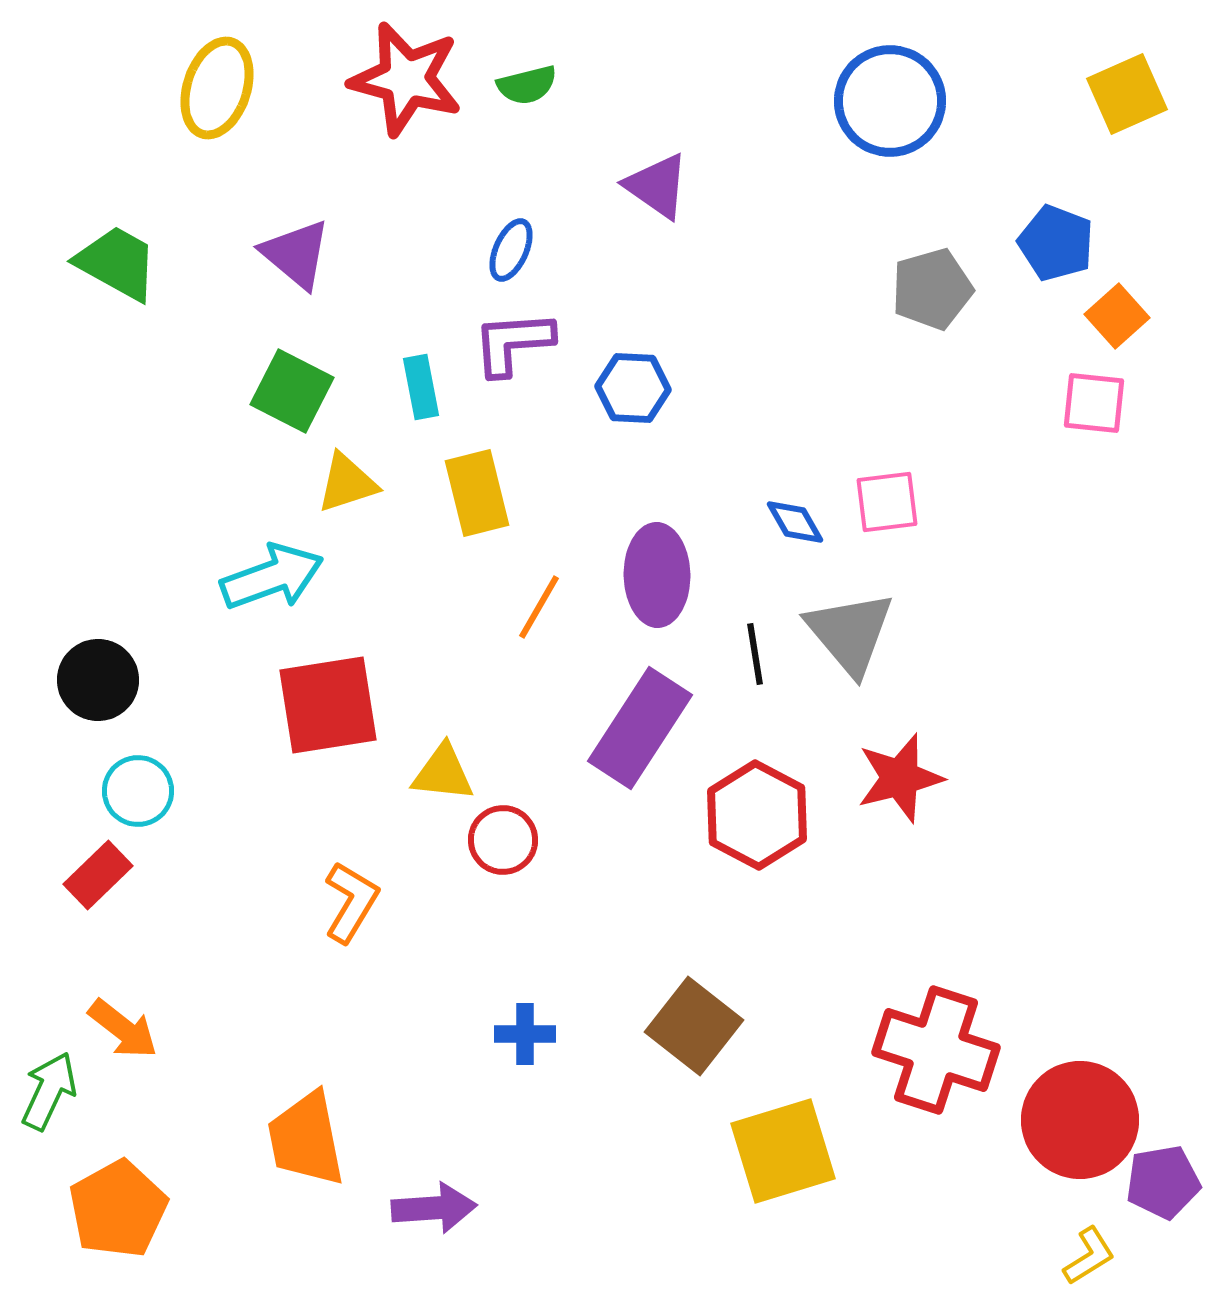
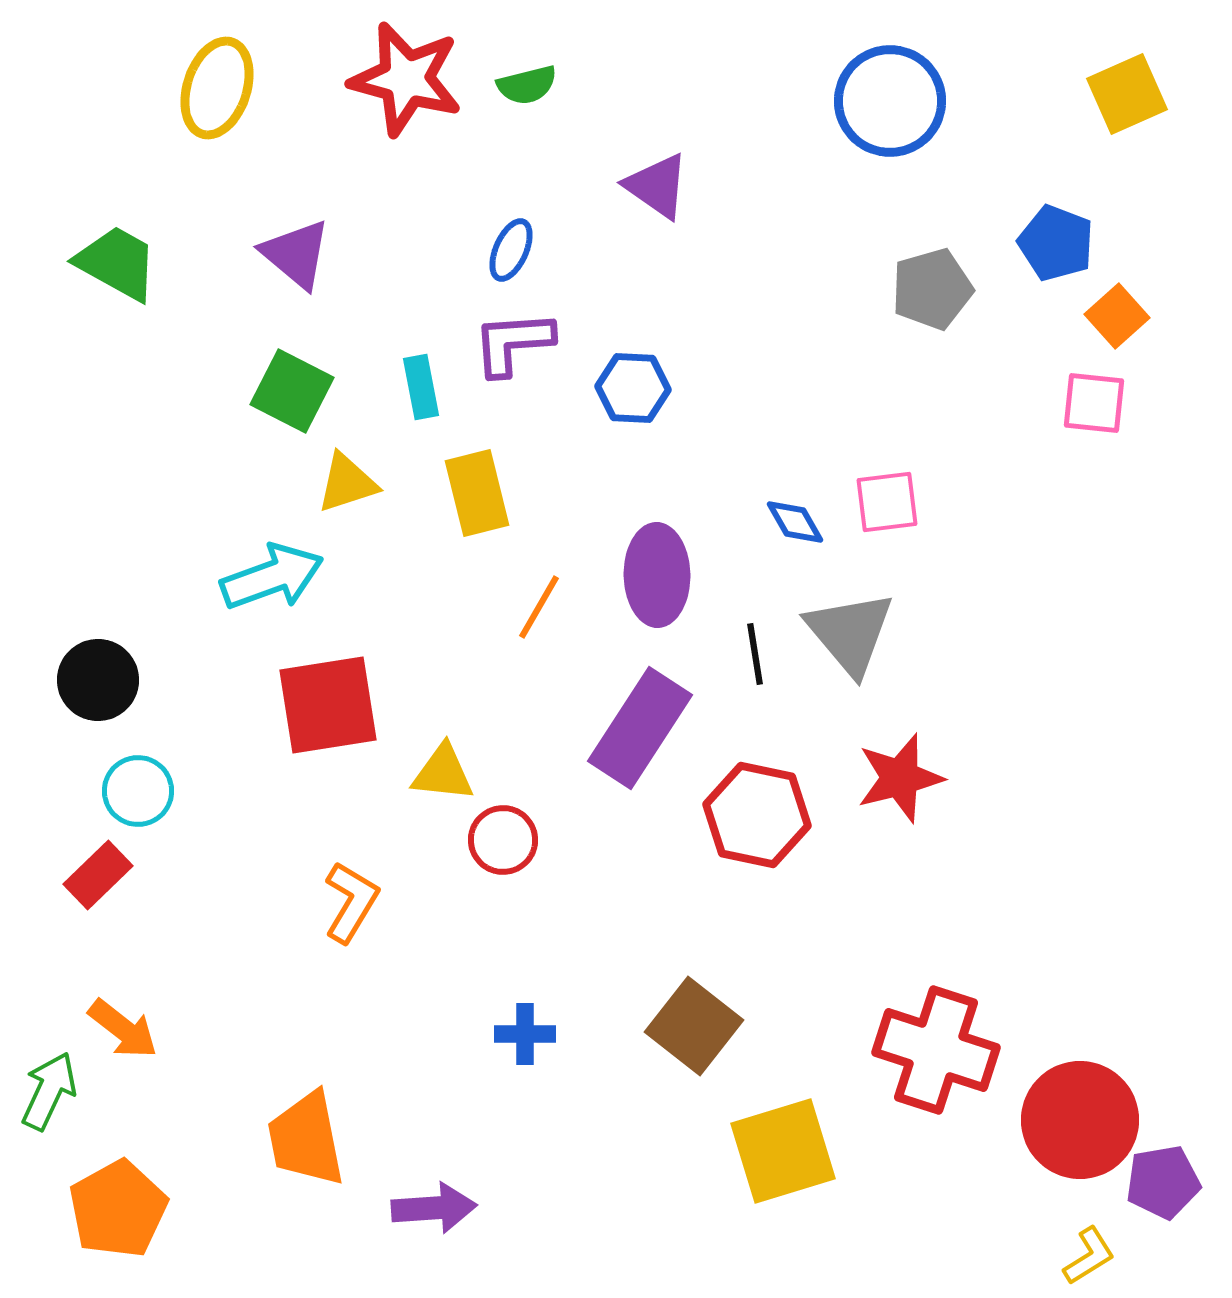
red hexagon at (757, 815): rotated 16 degrees counterclockwise
